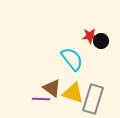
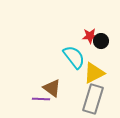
cyan semicircle: moved 2 px right, 2 px up
yellow triangle: moved 21 px right, 20 px up; rotated 45 degrees counterclockwise
